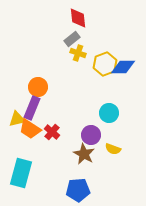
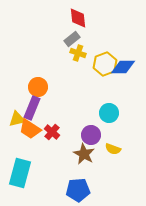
cyan rectangle: moved 1 px left
